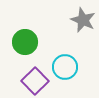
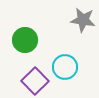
gray star: rotated 15 degrees counterclockwise
green circle: moved 2 px up
